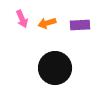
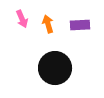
orange arrow: moved 1 px right, 1 px down; rotated 90 degrees clockwise
